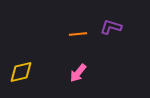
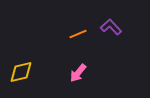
purple L-shape: rotated 30 degrees clockwise
orange line: rotated 18 degrees counterclockwise
